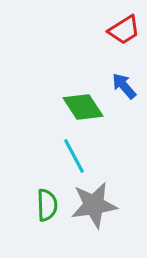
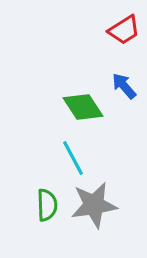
cyan line: moved 1 px left, 2 px down
